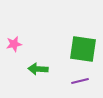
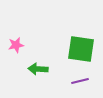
pink star: moved 2 px right, 1 px down
green square: moved 2 px left
